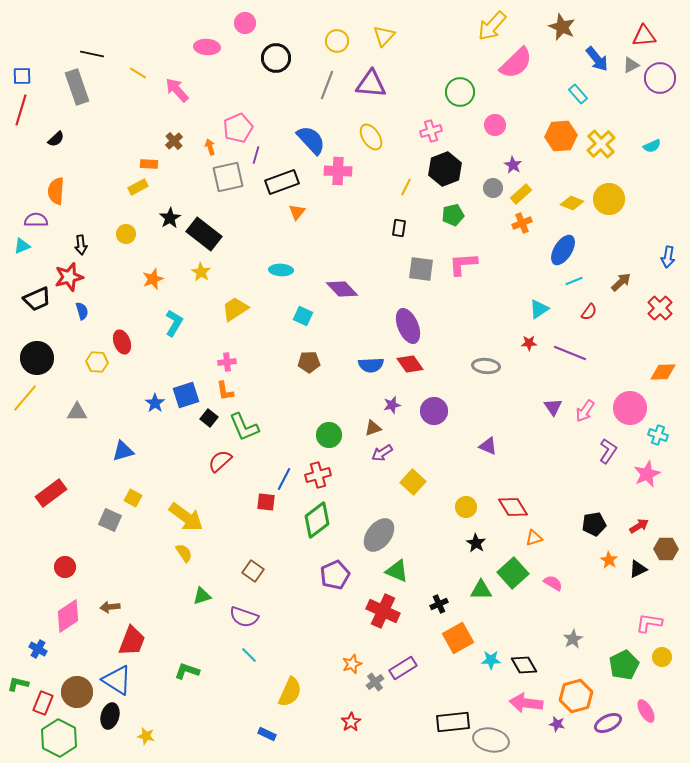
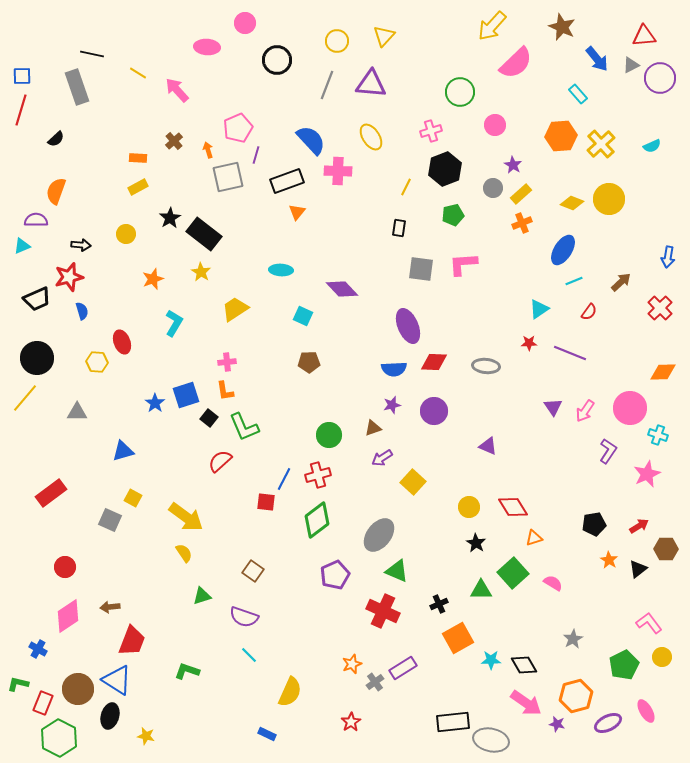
black circle at (276, 58): moved 1 px right, 2 px down
orange arrow at (210, 147): moved 2 px left, 3 px down
orange rectangle at (149, 164): moved 11 px left, 6 px up
black rectangle at (282, 182): moved 5 px right, 1 px up
orange semicircle at (56, 191): rotated 16 degrees clockwise
black arrow at (81, 245): rotated 78 degrees counterclockwise
red diamond at (410, 364): moved 24 px right, 2 px up; rotated 52 degrees counterclockwise
blue semicircle at (371, 365): moved 23 px right, 4 px down
purple arrow at (382, 453): moved 5 px down
yellow circle at (466, 507): moved 3 px right
black triangle at (638, 569): rotated 12 degrees counterclockwise
pink L-shape at (649, 623): rotated 44 degrees clockwise
brown circle at (77, 692): moved 1 px right, 3 px up
pink arrow at (526, 703): rotated 152 degrees counterclockwise
